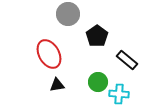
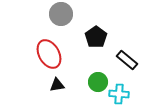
gray circle: moved 7 px left
black pentagon: moved 1 px left, 1 px down
